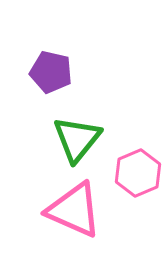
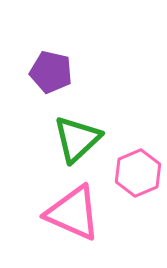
green triangle: rotated 8 degrees clockwise
pink triangle: moved 1 px left, 3 px down
